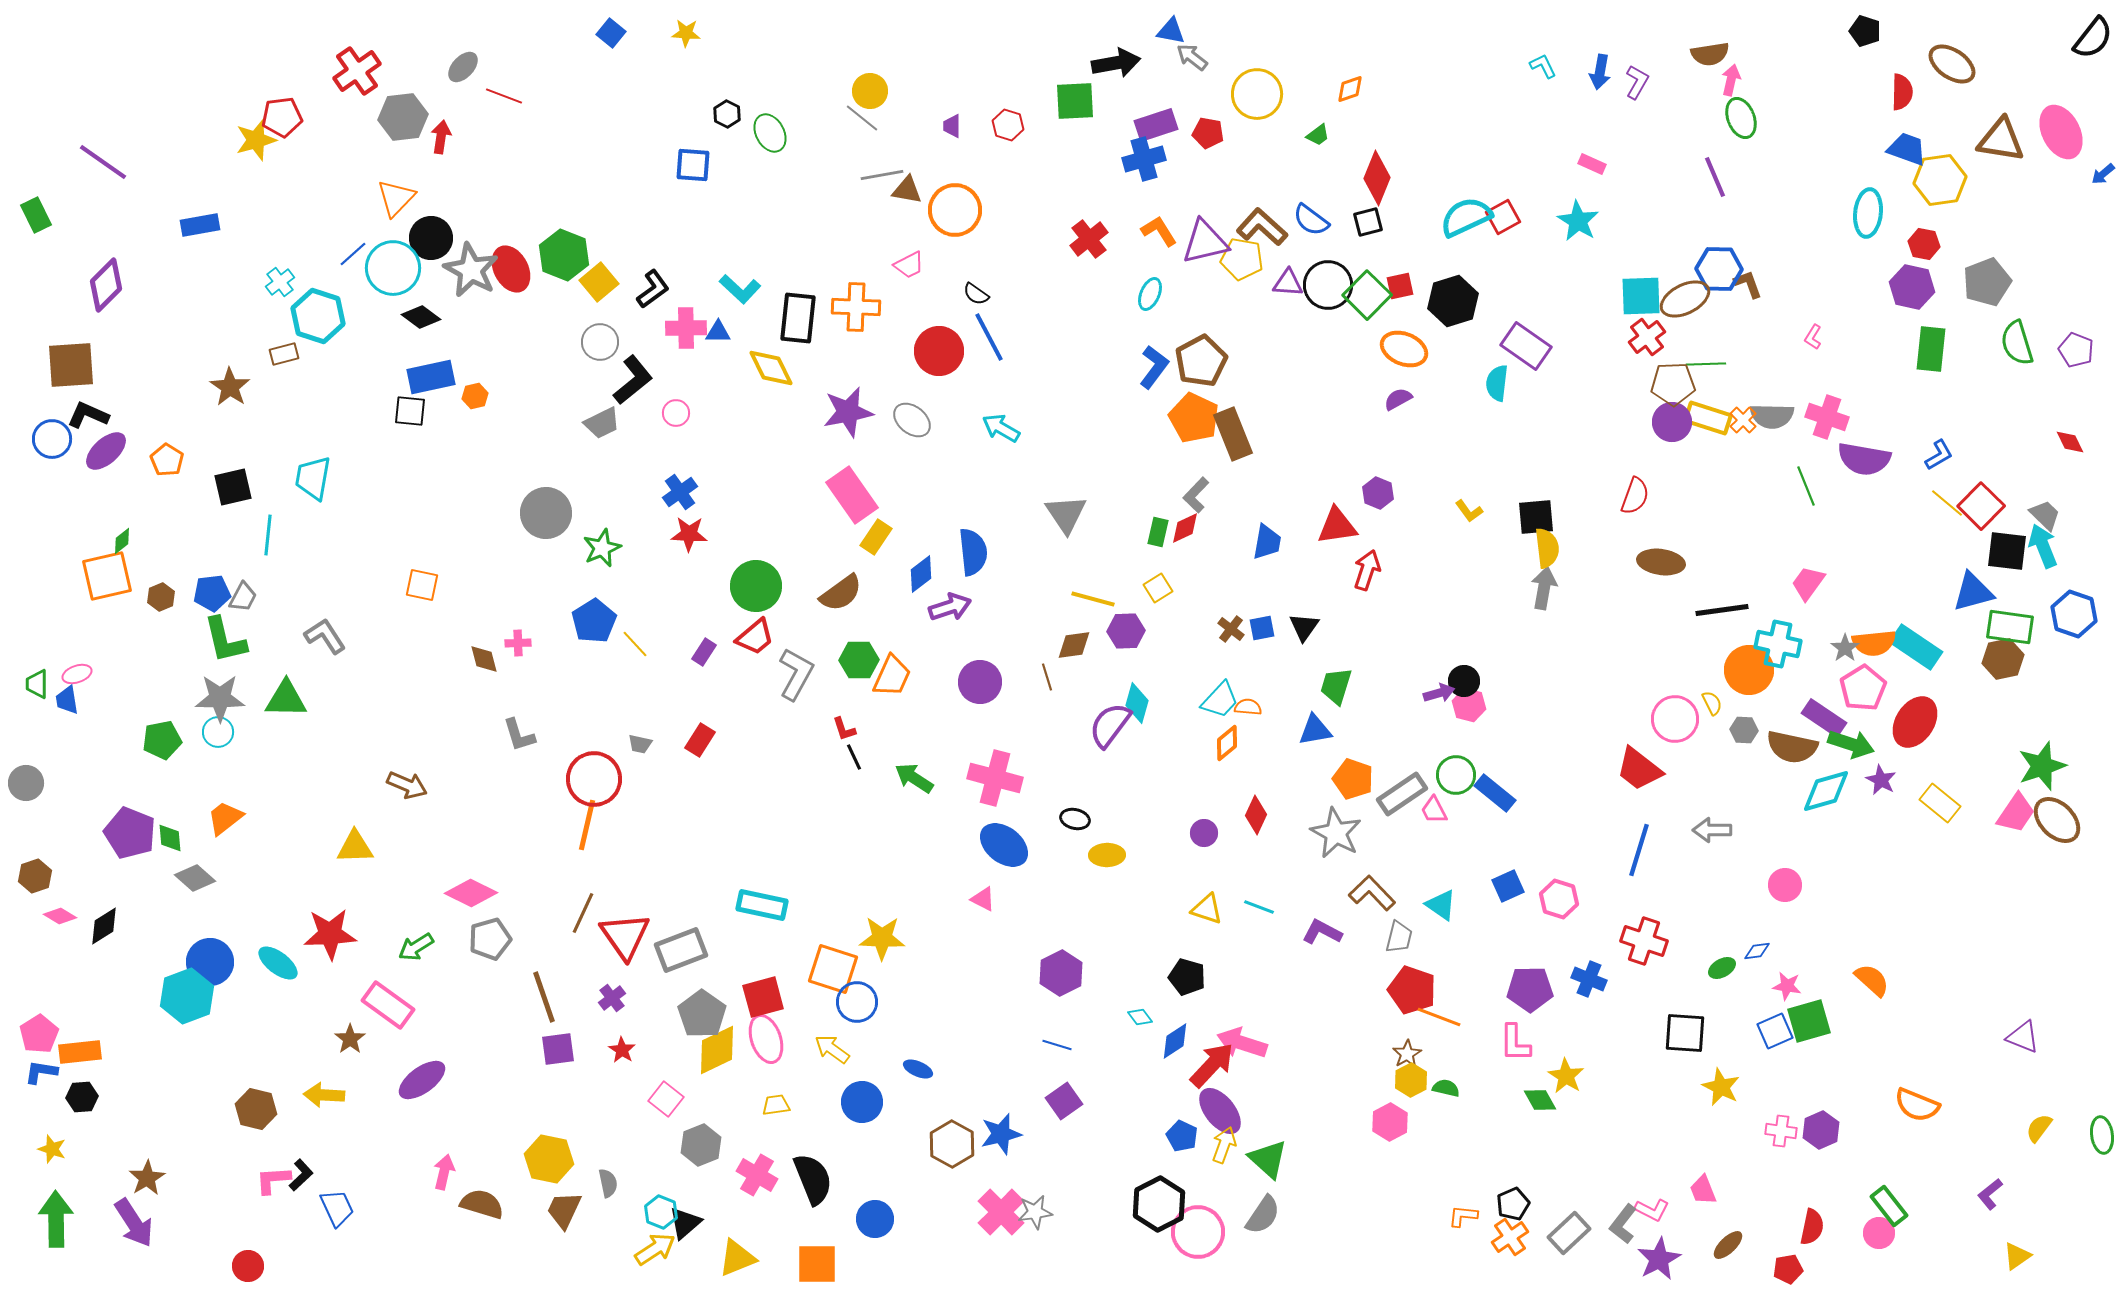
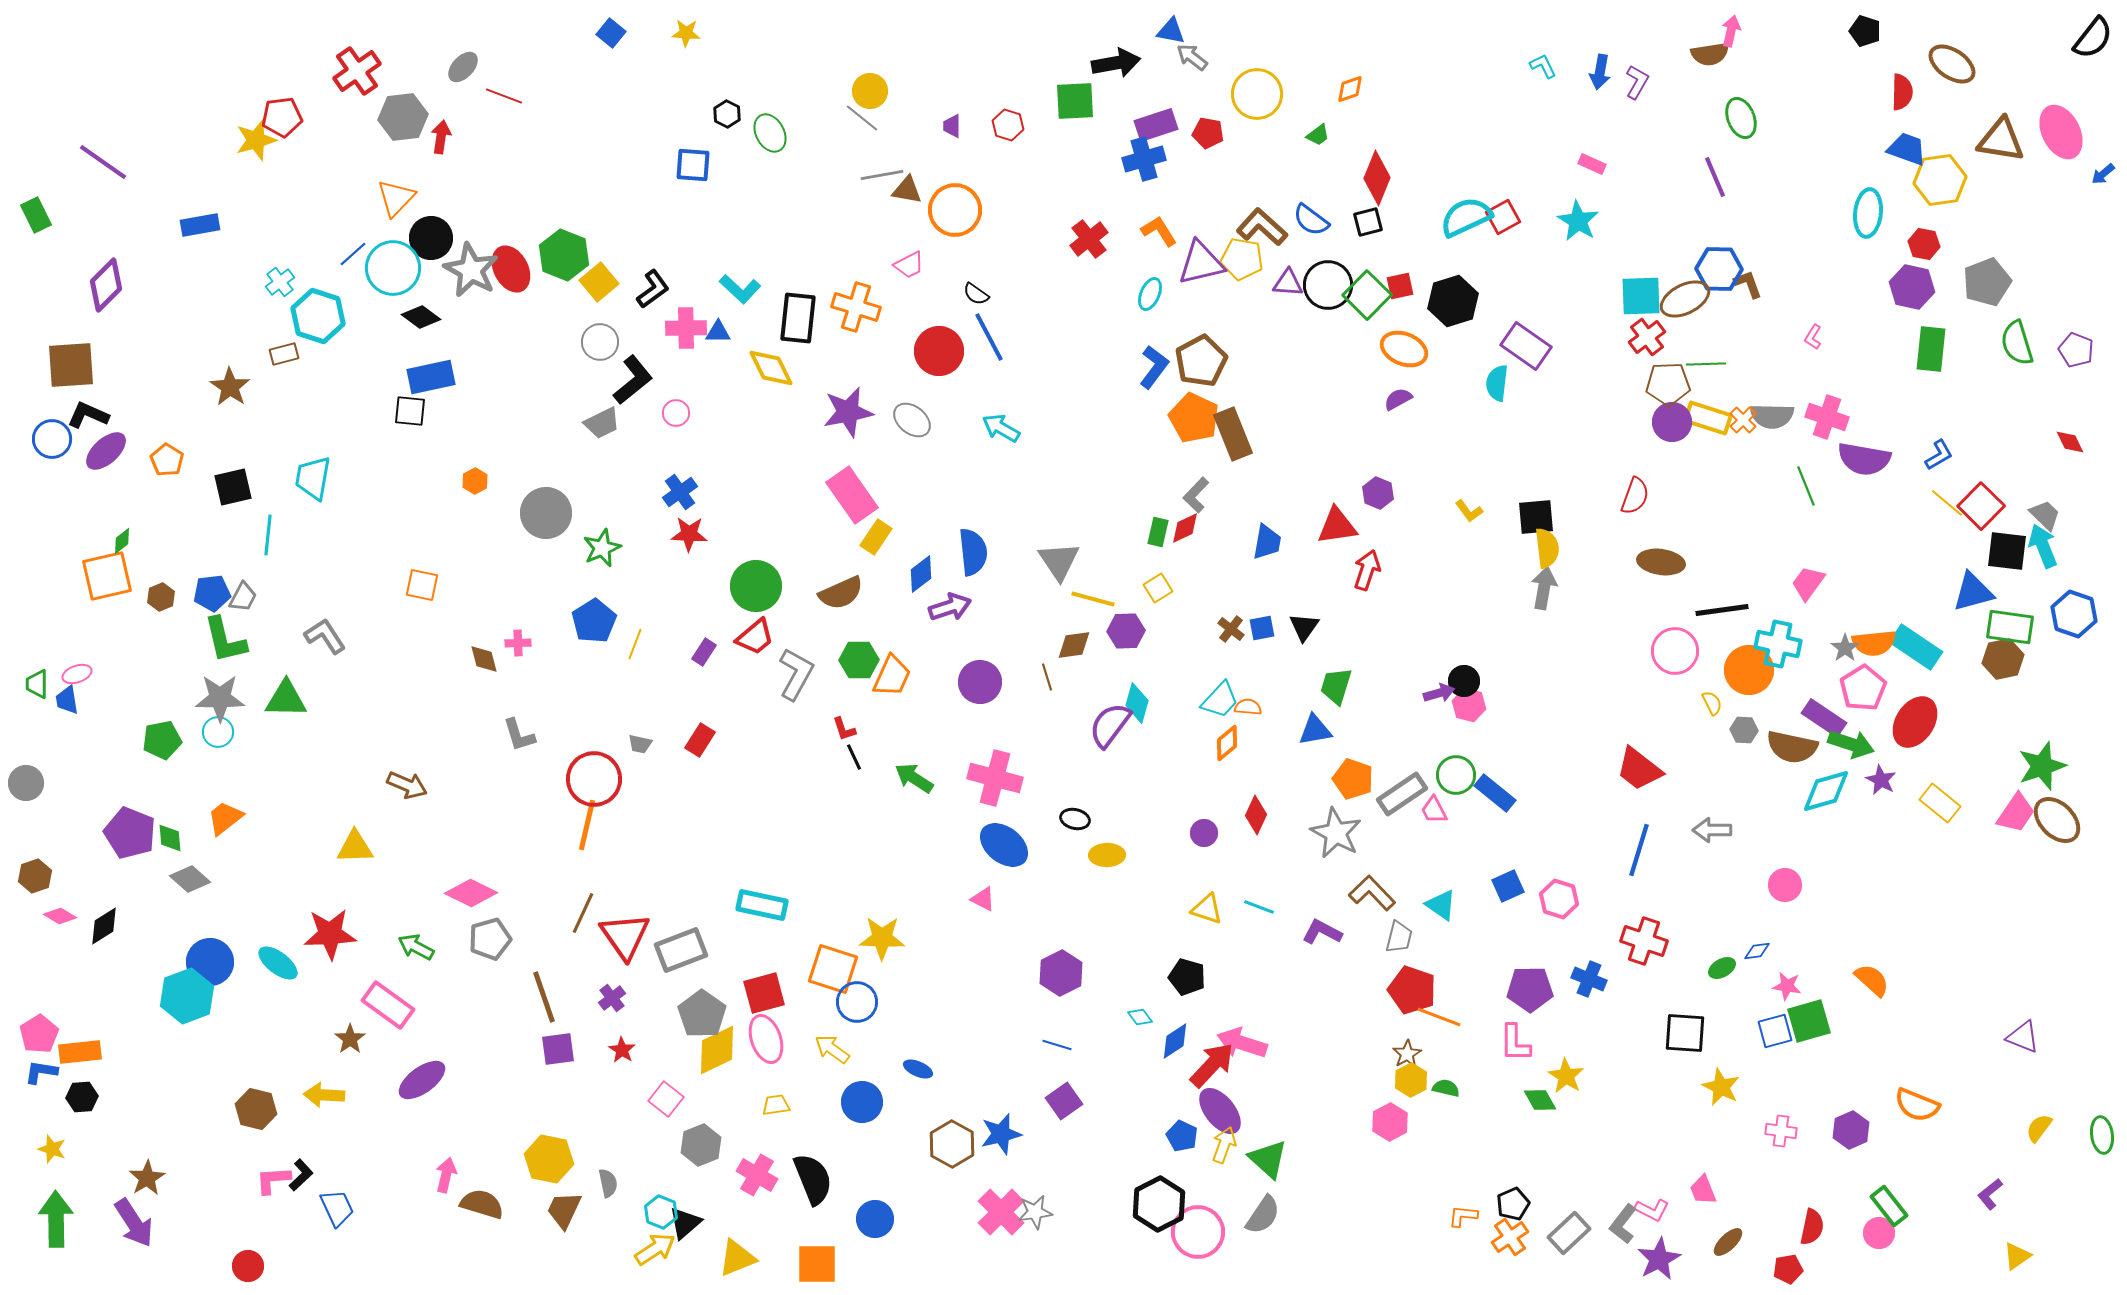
pink arrow at (1731, 80): moved 49 px up
purple triangle at (1205, 242): moved 4 px left, 21 px down
orange cross at (856, 307): rotated 15 degrees clockwise
brown pentagon at (1673, 384): moved 5 px left
orange hexagon at (475, 396): moved 85 px down; rotated 15 degrees counterclockwise
gray triangle at (1066, 514): moved 7 px left, 47 px down
brown semicircle at (841, 593): rotated 12 degrees clockwise
yellow line at (635, 644): rotated 64 degrees clockwise
pink circle at (1675, 719): moved 68 px up
gray diamond at (195, 878): moved 5 px left, 1 px down
green arrow at (416, 947): rotated 60 degrees clockwise
red square at (763, 997): moved 1 px right, 4 px up
blue square at (1775, 1031): rotated 9 degrees clockwise
purple hexagon at (1821, 1130): moved 30 px right
pink arrow at (444, 1172): moved 2 px right, 3 px down
brown ellipse at (1728, 1245): moved 3 px up
